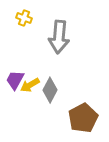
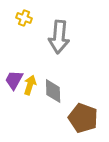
purple trapezoid: moved 1 px left
yellow arrow: rotated 138 degrees clockwise
gray diamond: moved 3 px right, 1 px down; rotated 30 degrees counterclockwise
brown pentagon: rotated 24 degrees counterclockwise
